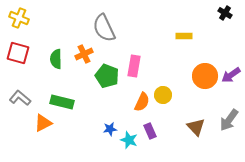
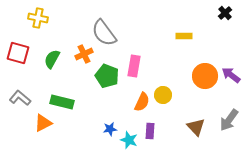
black cross: rotated 16 degrees clockwise
yellow cross: moved 19 px right; rotated 12 degrees counterclockwise
gray semicircle: moved 5 px down; rotated 12 degrees counterclockwise
green semicircle: moved 4 px left; rotated 30 degrees clockwise
purple arrow: rotated 72 degrees clockwise
purple rectangle: rotated 28 degrees clockwise
